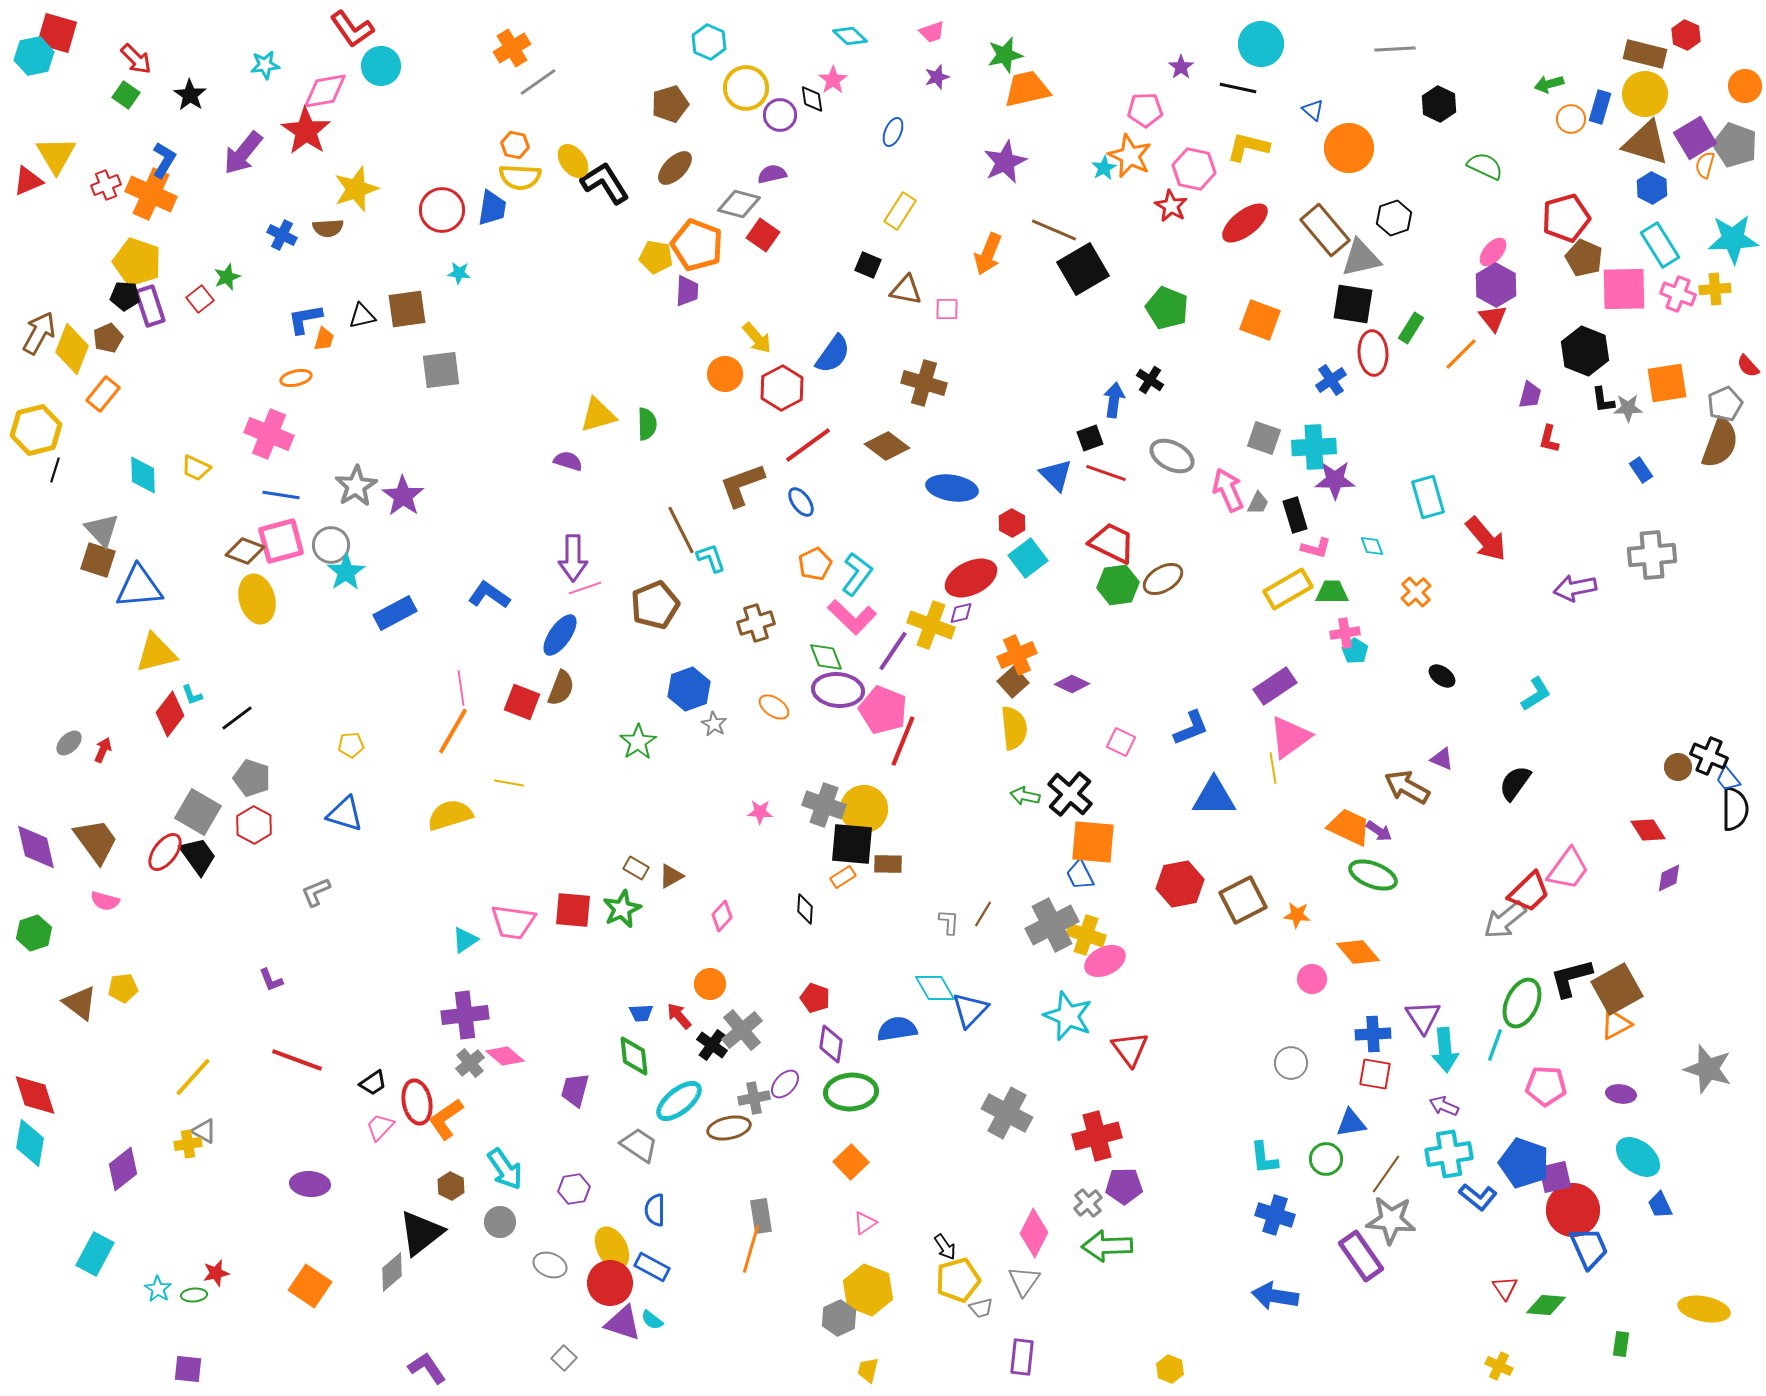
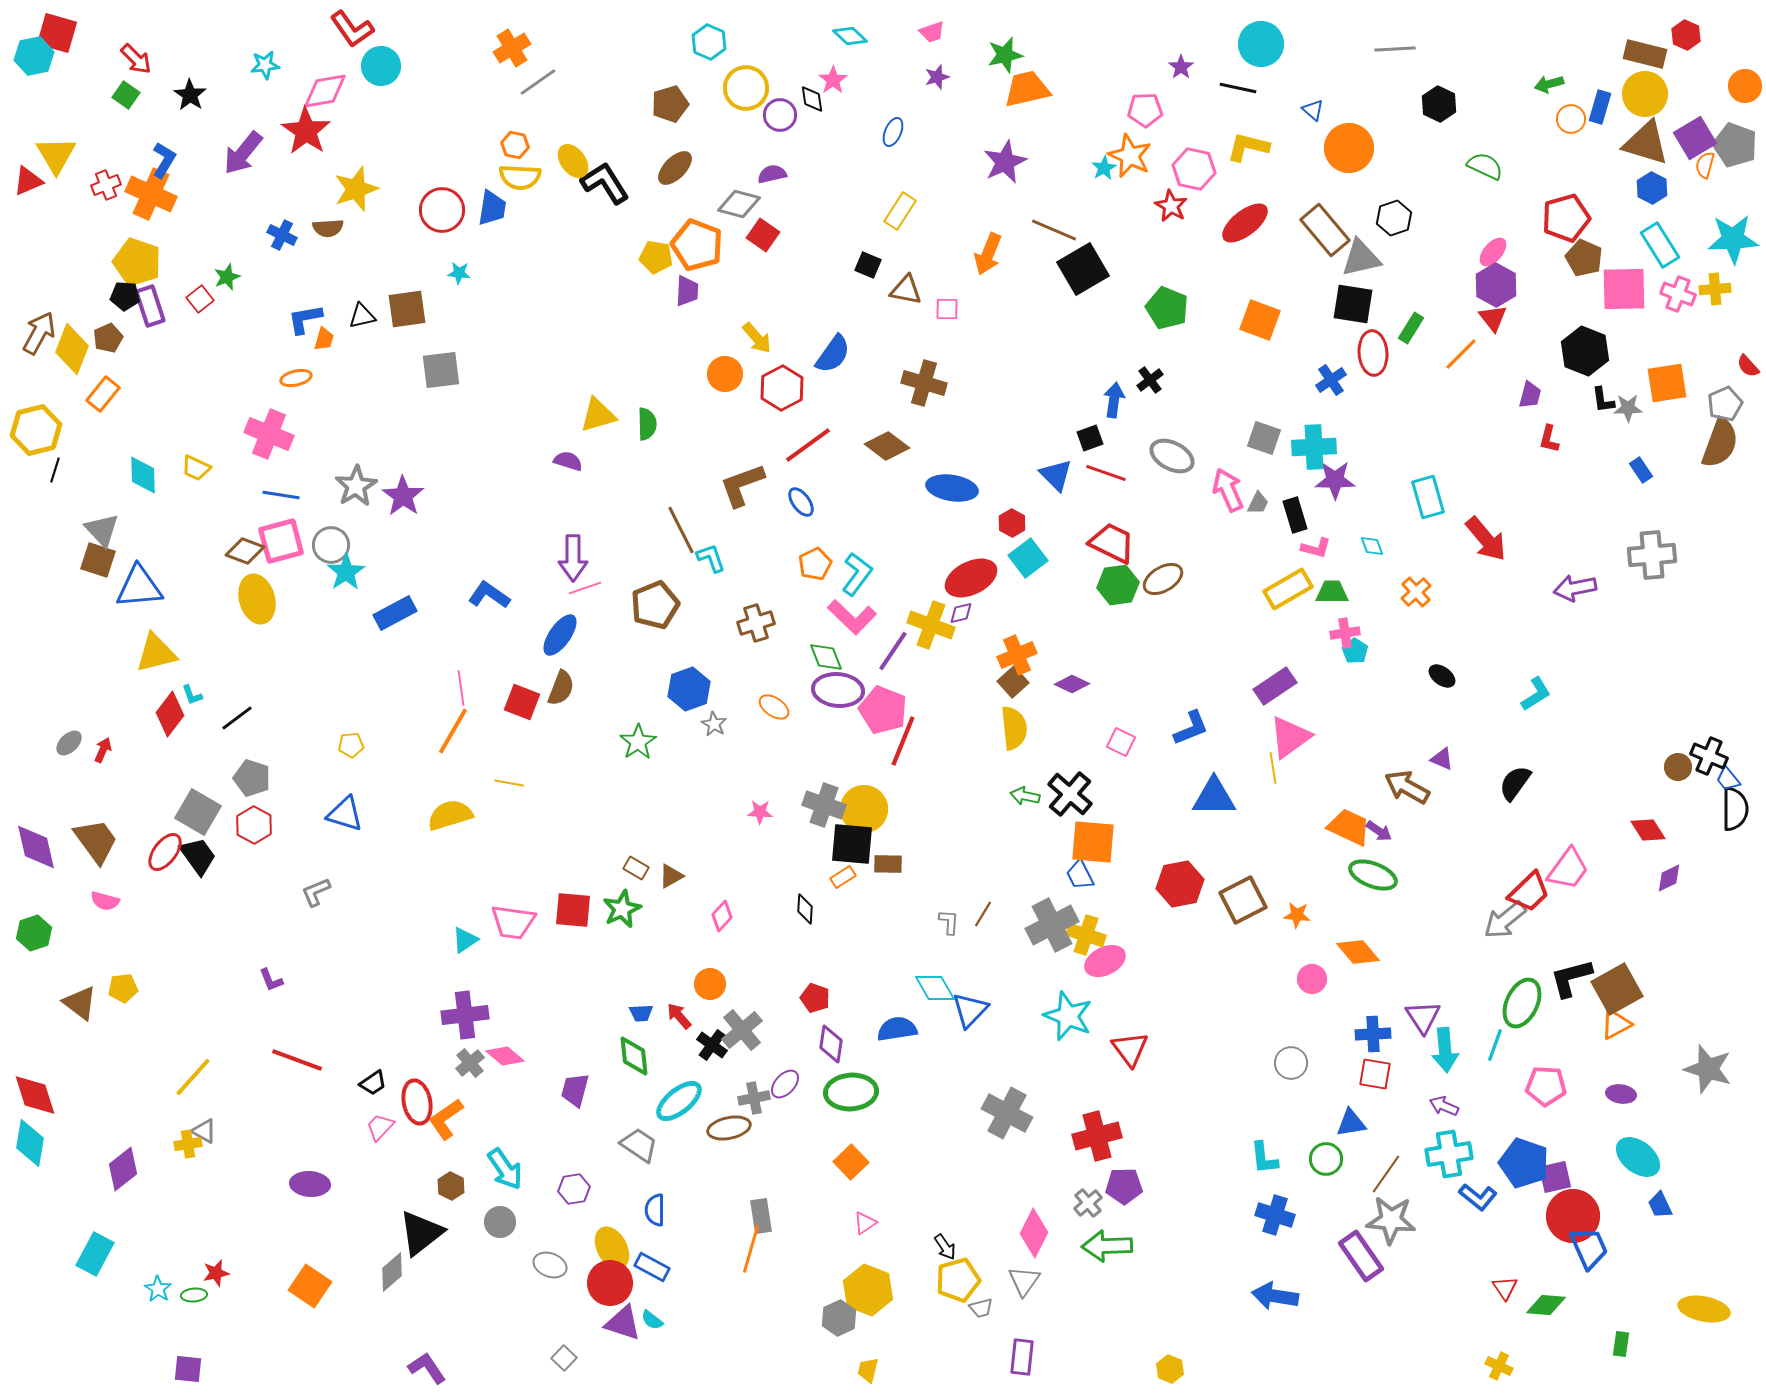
black cross at (1150, 380): rotated 20 degrees clockwise
red circle at (1573, 1210): moved 6 px down
